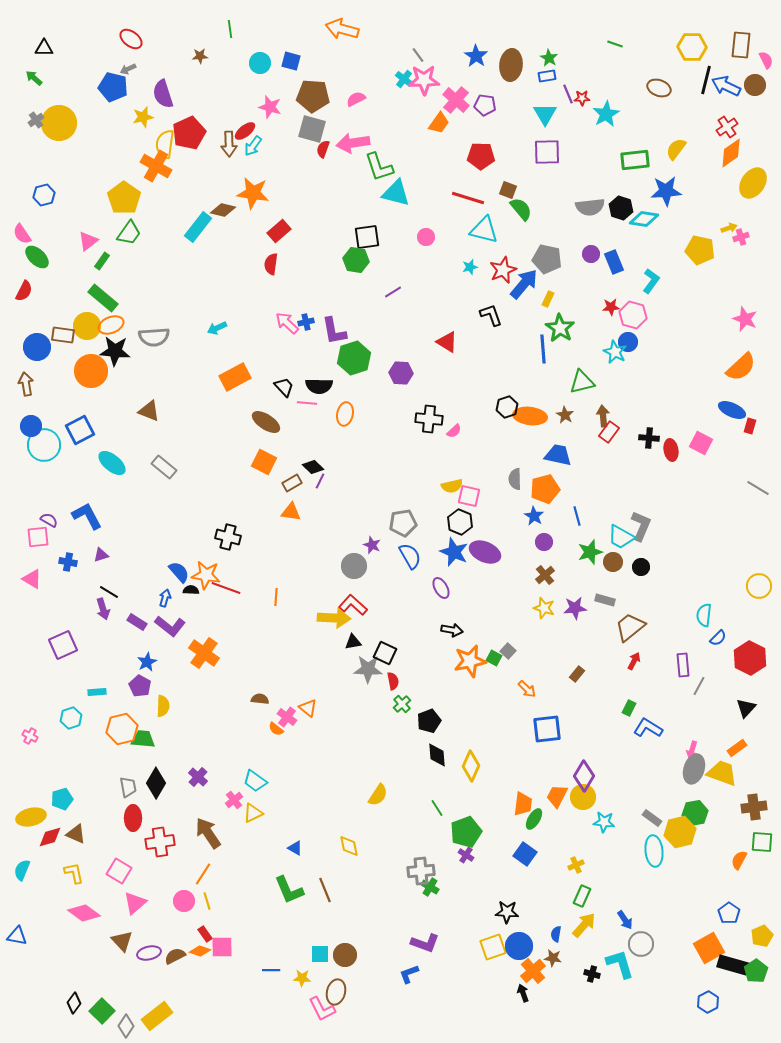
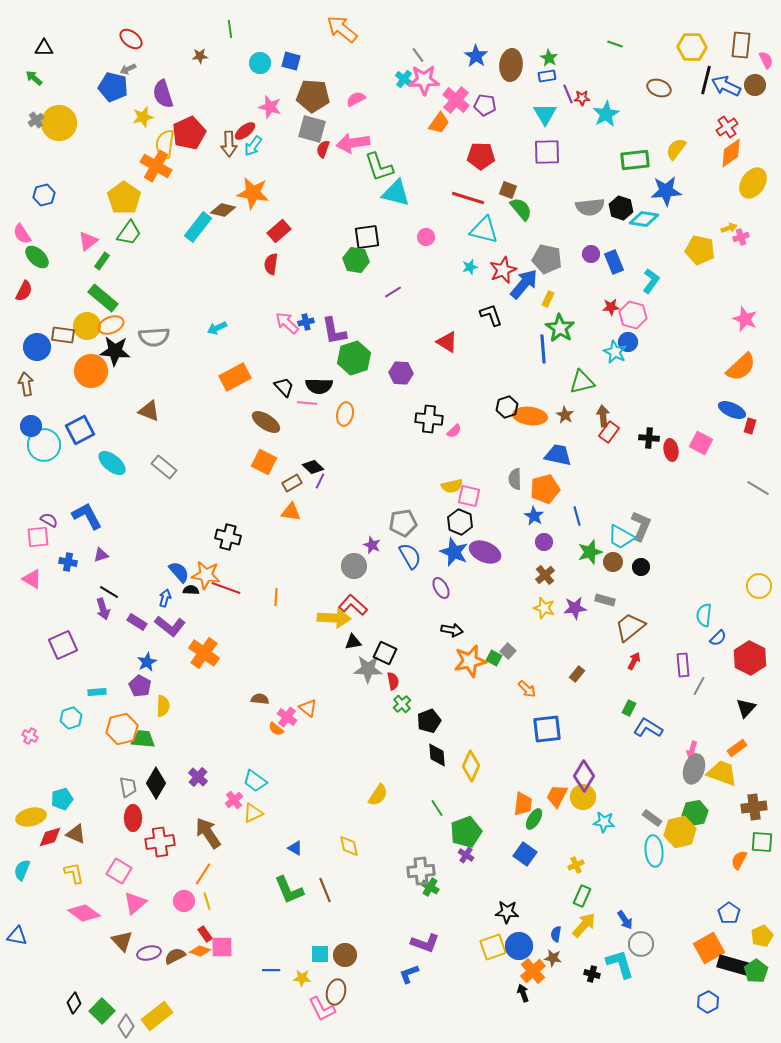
orange arrow at (342, 29): rotated 24 degrees clockwise
